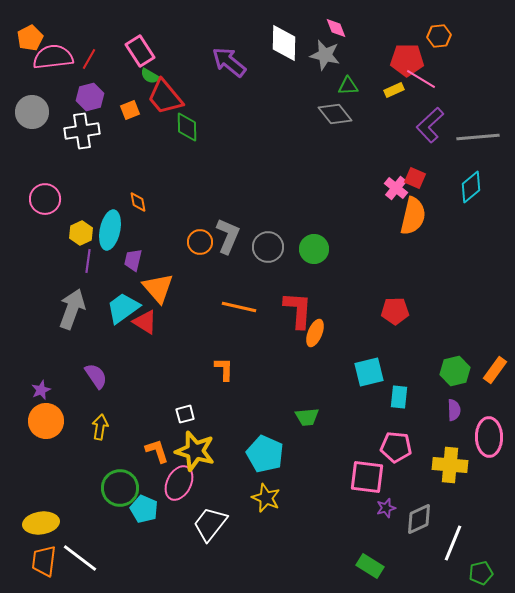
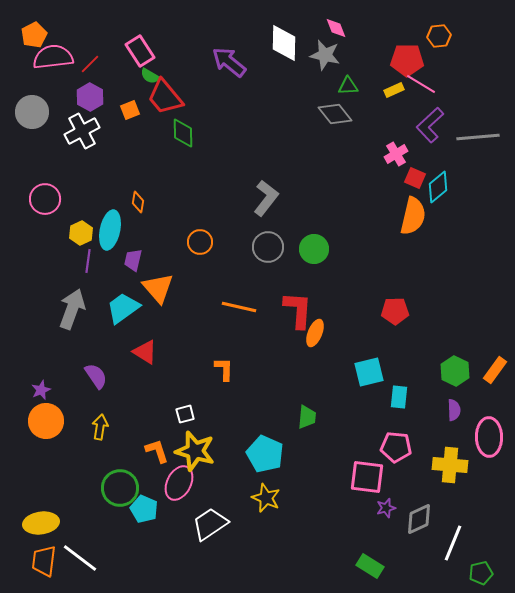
orange pentagon at (30, 38): moved 4 px right, 3 px up
red line at (89, 59): moved 1 px right, 5 px down; rotated 15 degrees clockwise
pink line at (421, 79): moved 5 px down
purple hexagon at (90, 97): rotated 16 degrees counterclockwise
green diamond at (187, 127): moved 4 px left, 6 px down
white cross at (82, 131): rotated 20 degrees counterclockwise
cyan diamond at (471, 187): moved 33 px left
pink cross at (396, 188): moved 34 px up; rotated 20 degrees clockwise
orange diamond at (138, 202): rotated 20 degrees clockwise
gray L-shape at (228, 236): moved 38 px right, 38 px up; rotated 15 degrees clockwise
red triangle at (145, 322): moved 30 px down
green hexagon at (455, 371): rotated 20 degrees counterclockwise
green trapezoid at (307, 417): rotated 80 degrees counterclockwise
white trapezoid at (210, 524): rotated 18 degrees clockwise
